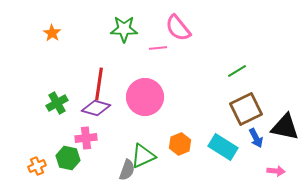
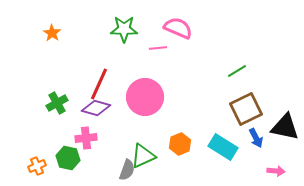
pink semicircle: rotated 152 degrees clockwise
red line: rotated 16 degrees clockwise
